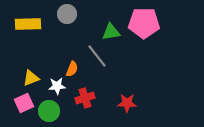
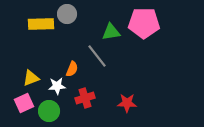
yellow rectangle: moved 13 px right
